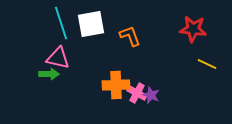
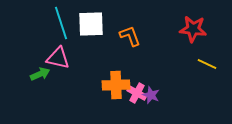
white square: rotated 8 degrees clockwise
green arrow: moved 9 px left; rotated 24 degrees counterclockwise
